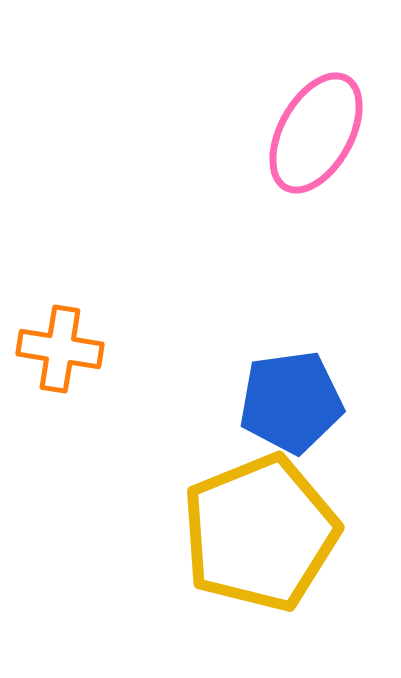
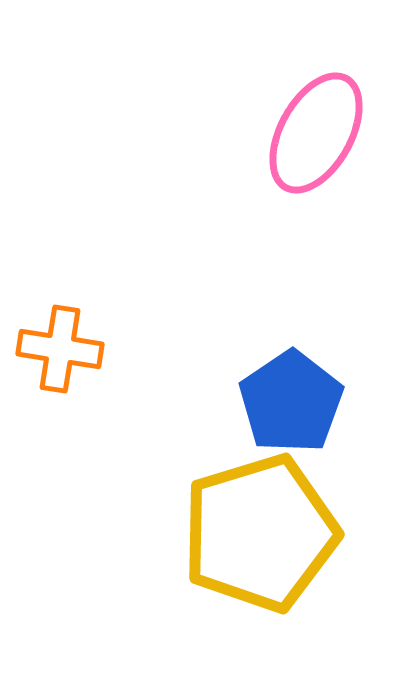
blue pentagon: rotated 26 degrees counterclockwise
yellow pentagon: rotated 5 degrees clockwise
